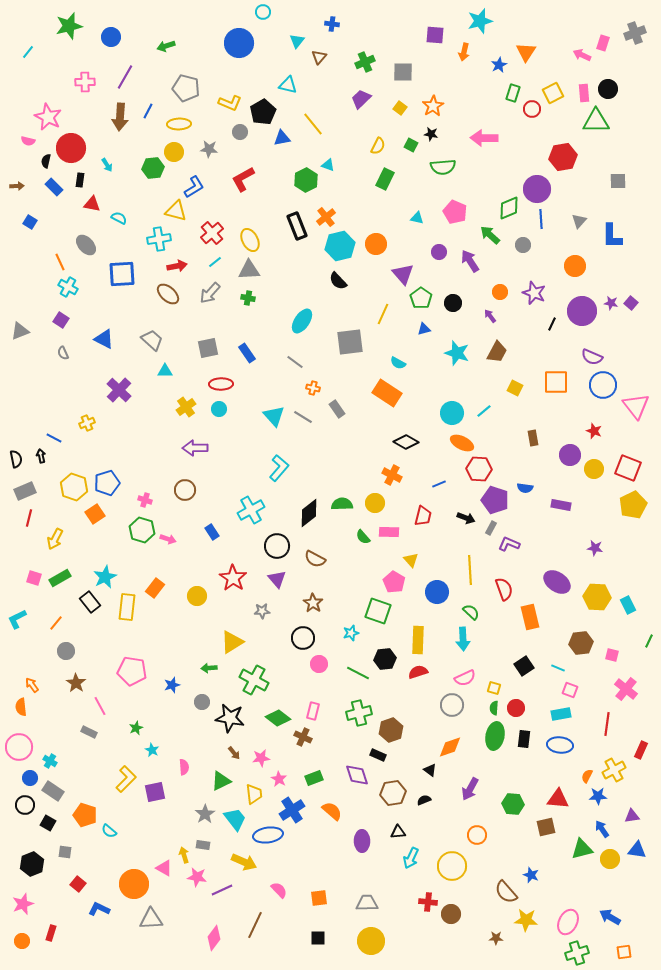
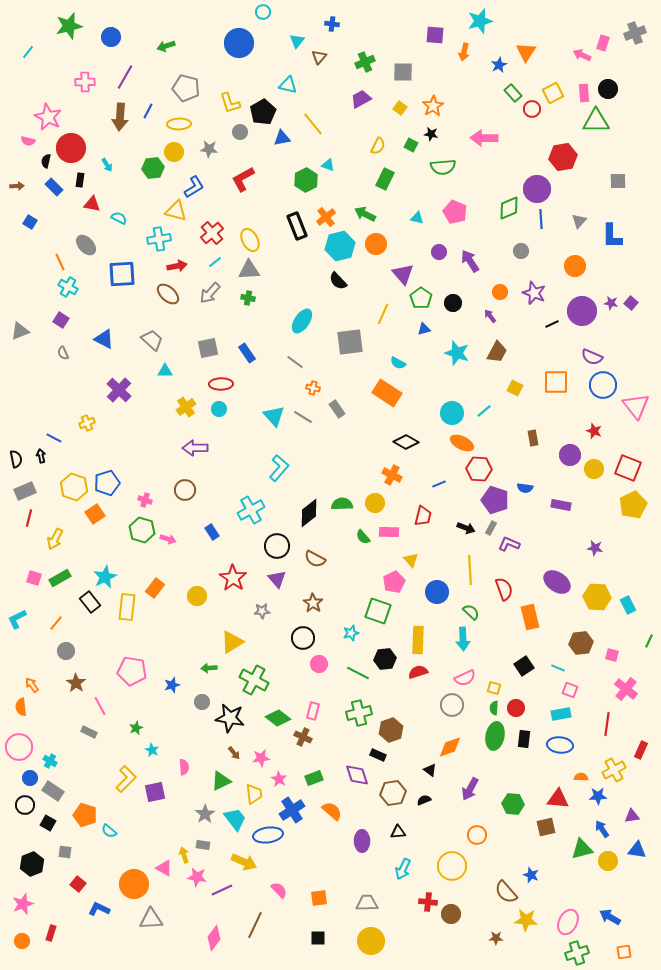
green rectangle at (513, 93): rotated 60 degrees counterclockwise
purple trapezoid at (361, 99): rotated 15 degrees clockwise
yellow L-shape at (230, 103): rotated 50 degrees clockwise
green arrow at (490, 235): moved 125 px left, 21 px up; rotated 15 degrees counterclockwise
gray circle at (523, 245): moved 2 px left, 6 px down
black line at (552, 324): rotated 40 degrees clockwise
black arrow at (466, 518): moved 10 px down
pink pentagon at (394, 582): rotated 15 degrees clockwise
orange semicircle at (587, 776): moved 6 px left, 1 px down; rotated 64 degrees clockwise
cyan arrow at (411, 858): moved 8 px left, 11 px down
yellow circle at (610, 859): moved 2 px left, 2 px down
